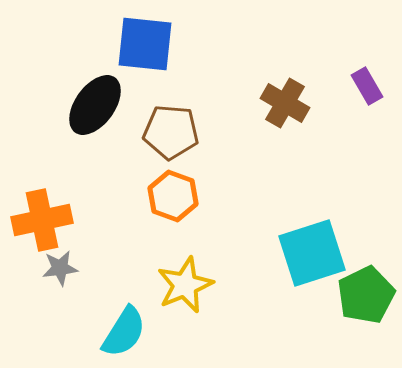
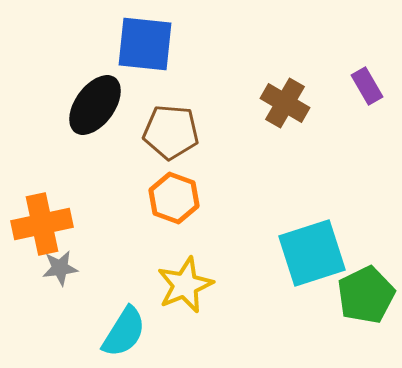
orange hexagon: moved 1 px right, 2 px down
orange cross: moved 4 px down
